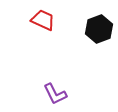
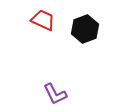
black hexagon: moved 14 px left
